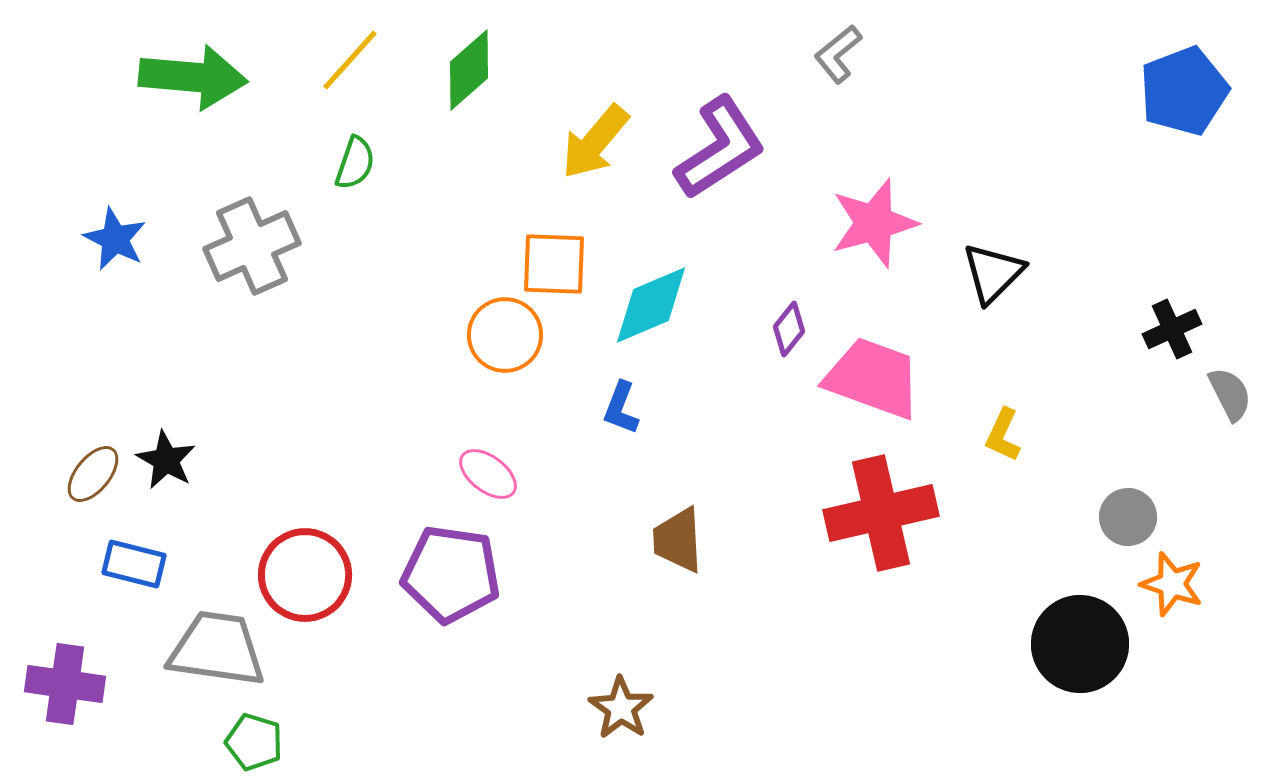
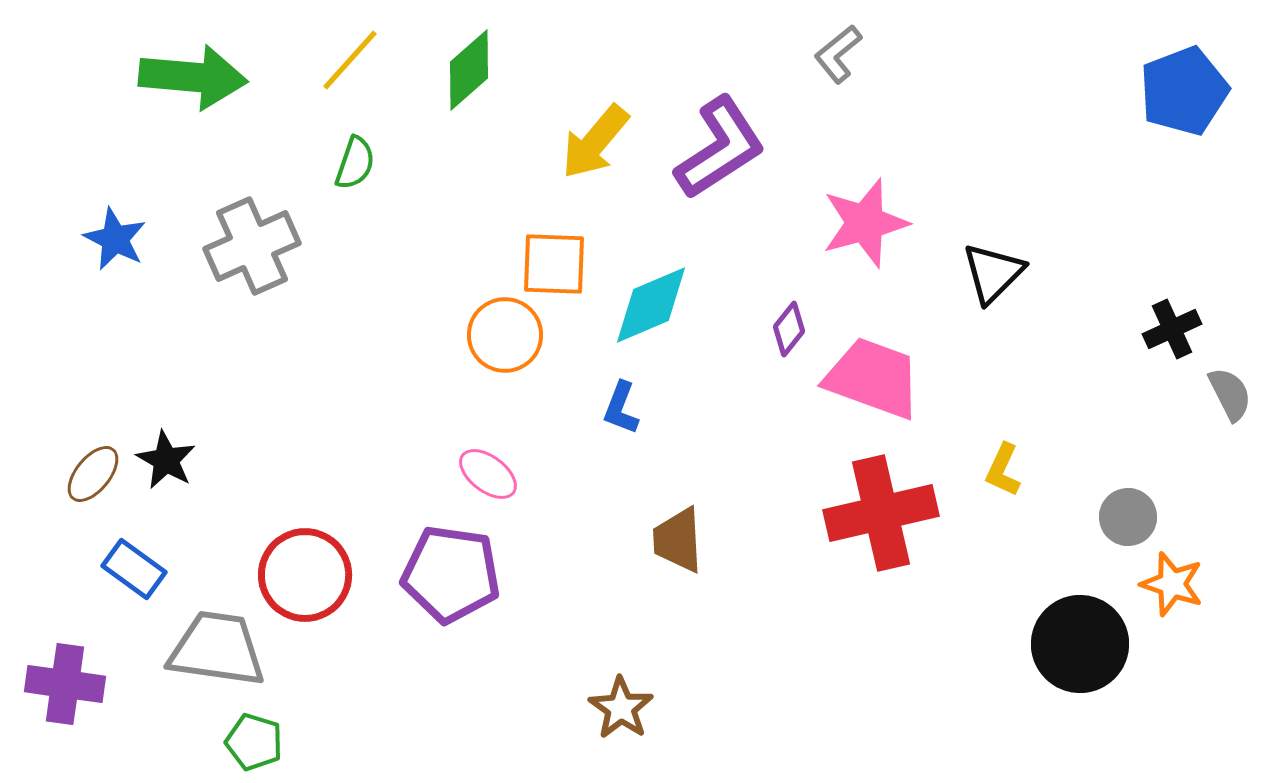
pink star: moved 9 px left
yellow L-shape: moved 35 px down
blue rectangle: moved 5 px down; rotated 22 degrees clockwise
